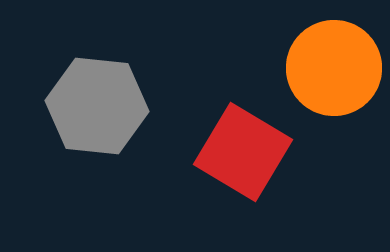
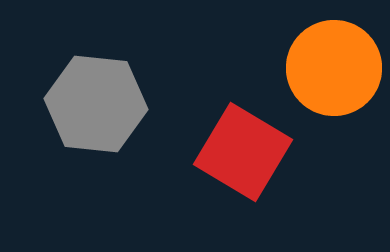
gray hexagon: moved 1 px left, 2 px up
